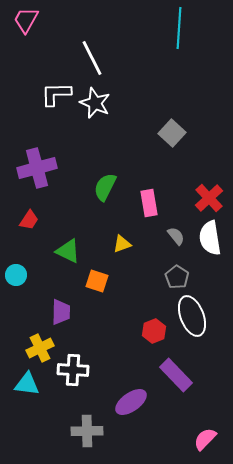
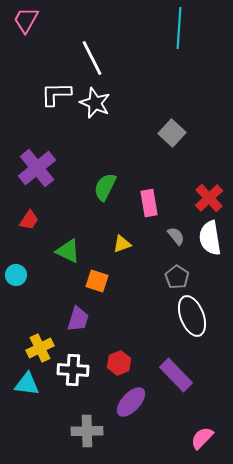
purple cross: rotated 24 degrees counterclockwise
purple trapezoid: moved 17 px right, 7 px down; rotated 16 degrees clockwise
red hexagon: moved 35 px left, 32 px down
purple ellipse: rotated 12 degrees counterclockwise
pink semicircle: moved 3 px left, 1 px up
